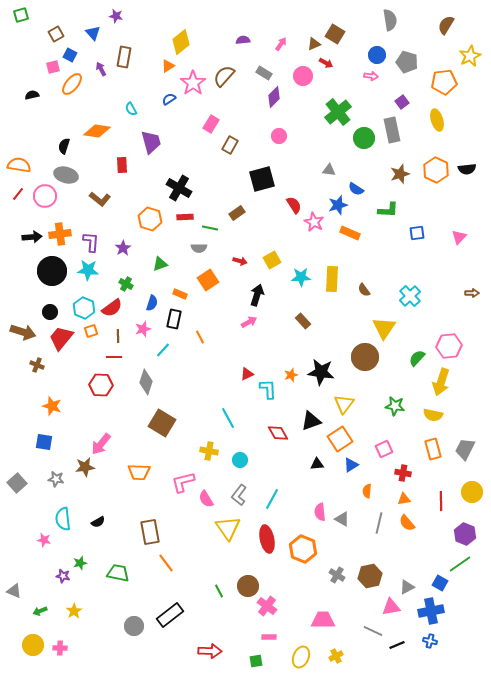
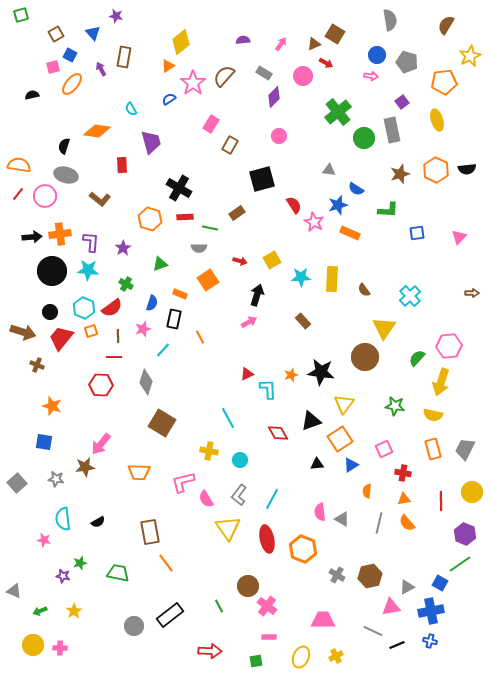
green line at (219, 591): moved 15 px down
